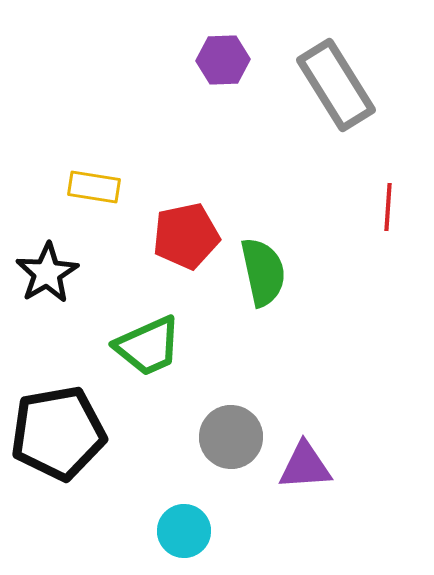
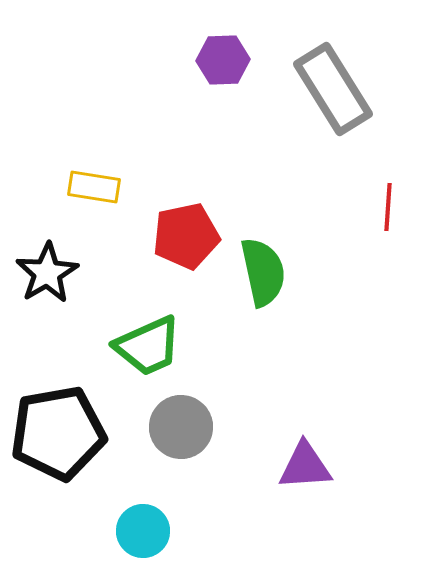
gray rectangle: moved 3 px left, 4 px down
gray circle: moved 50 px left, 10 px up
cyan circle: moved 41 px left
